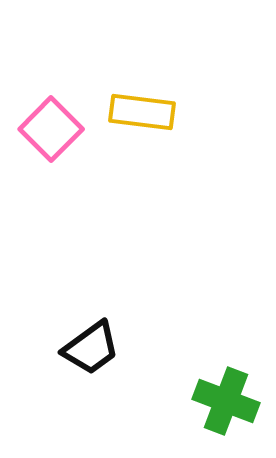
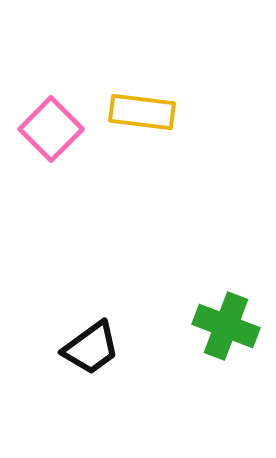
green cross: moved 75 px up
